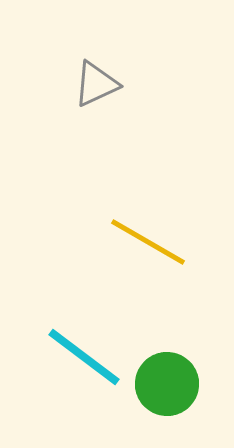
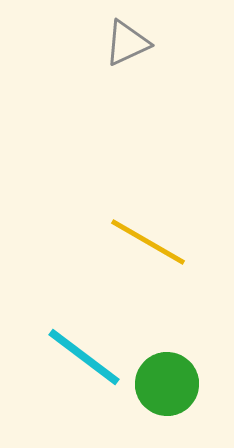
gray triangle: moved 31 px right, 41 px up
